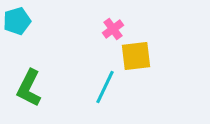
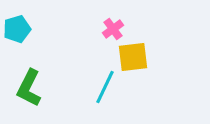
cyan pentagon: moved 8 px down
yellow square: moved 3 px left, 1 px down
